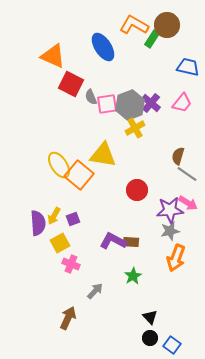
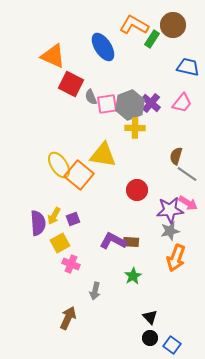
brown circle: moved 6 px right
yellow cross: rotated 30 degrees clockwise
brown semicircle: moved 2 px left
gray arrow: rotated 150 degrees clockwise
